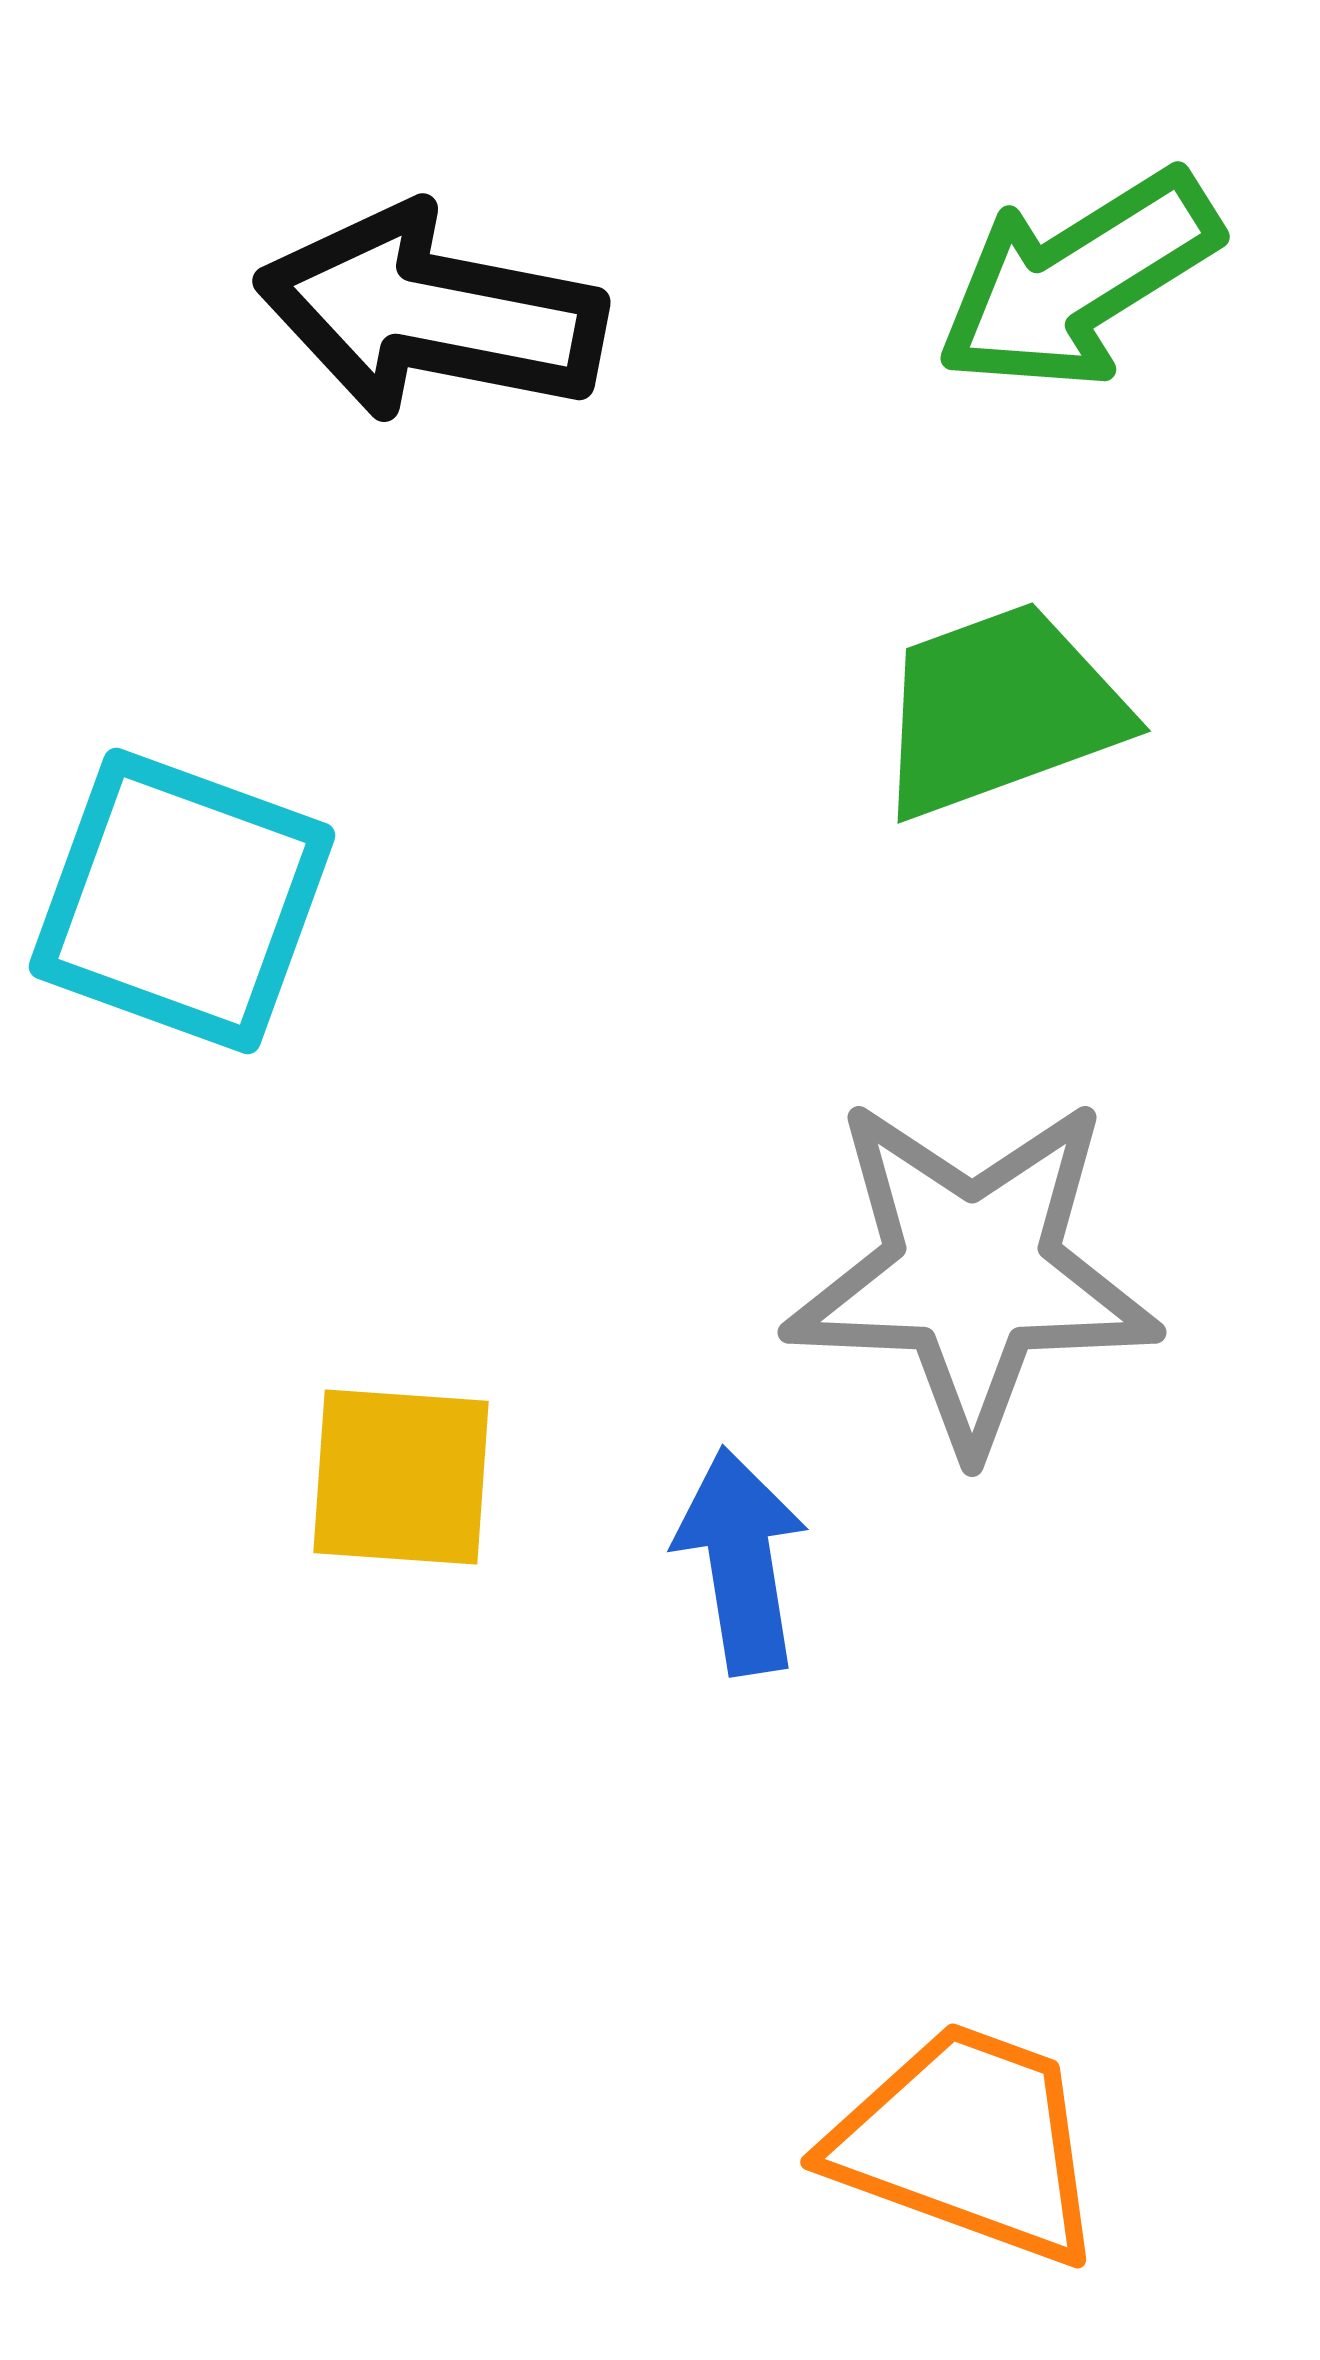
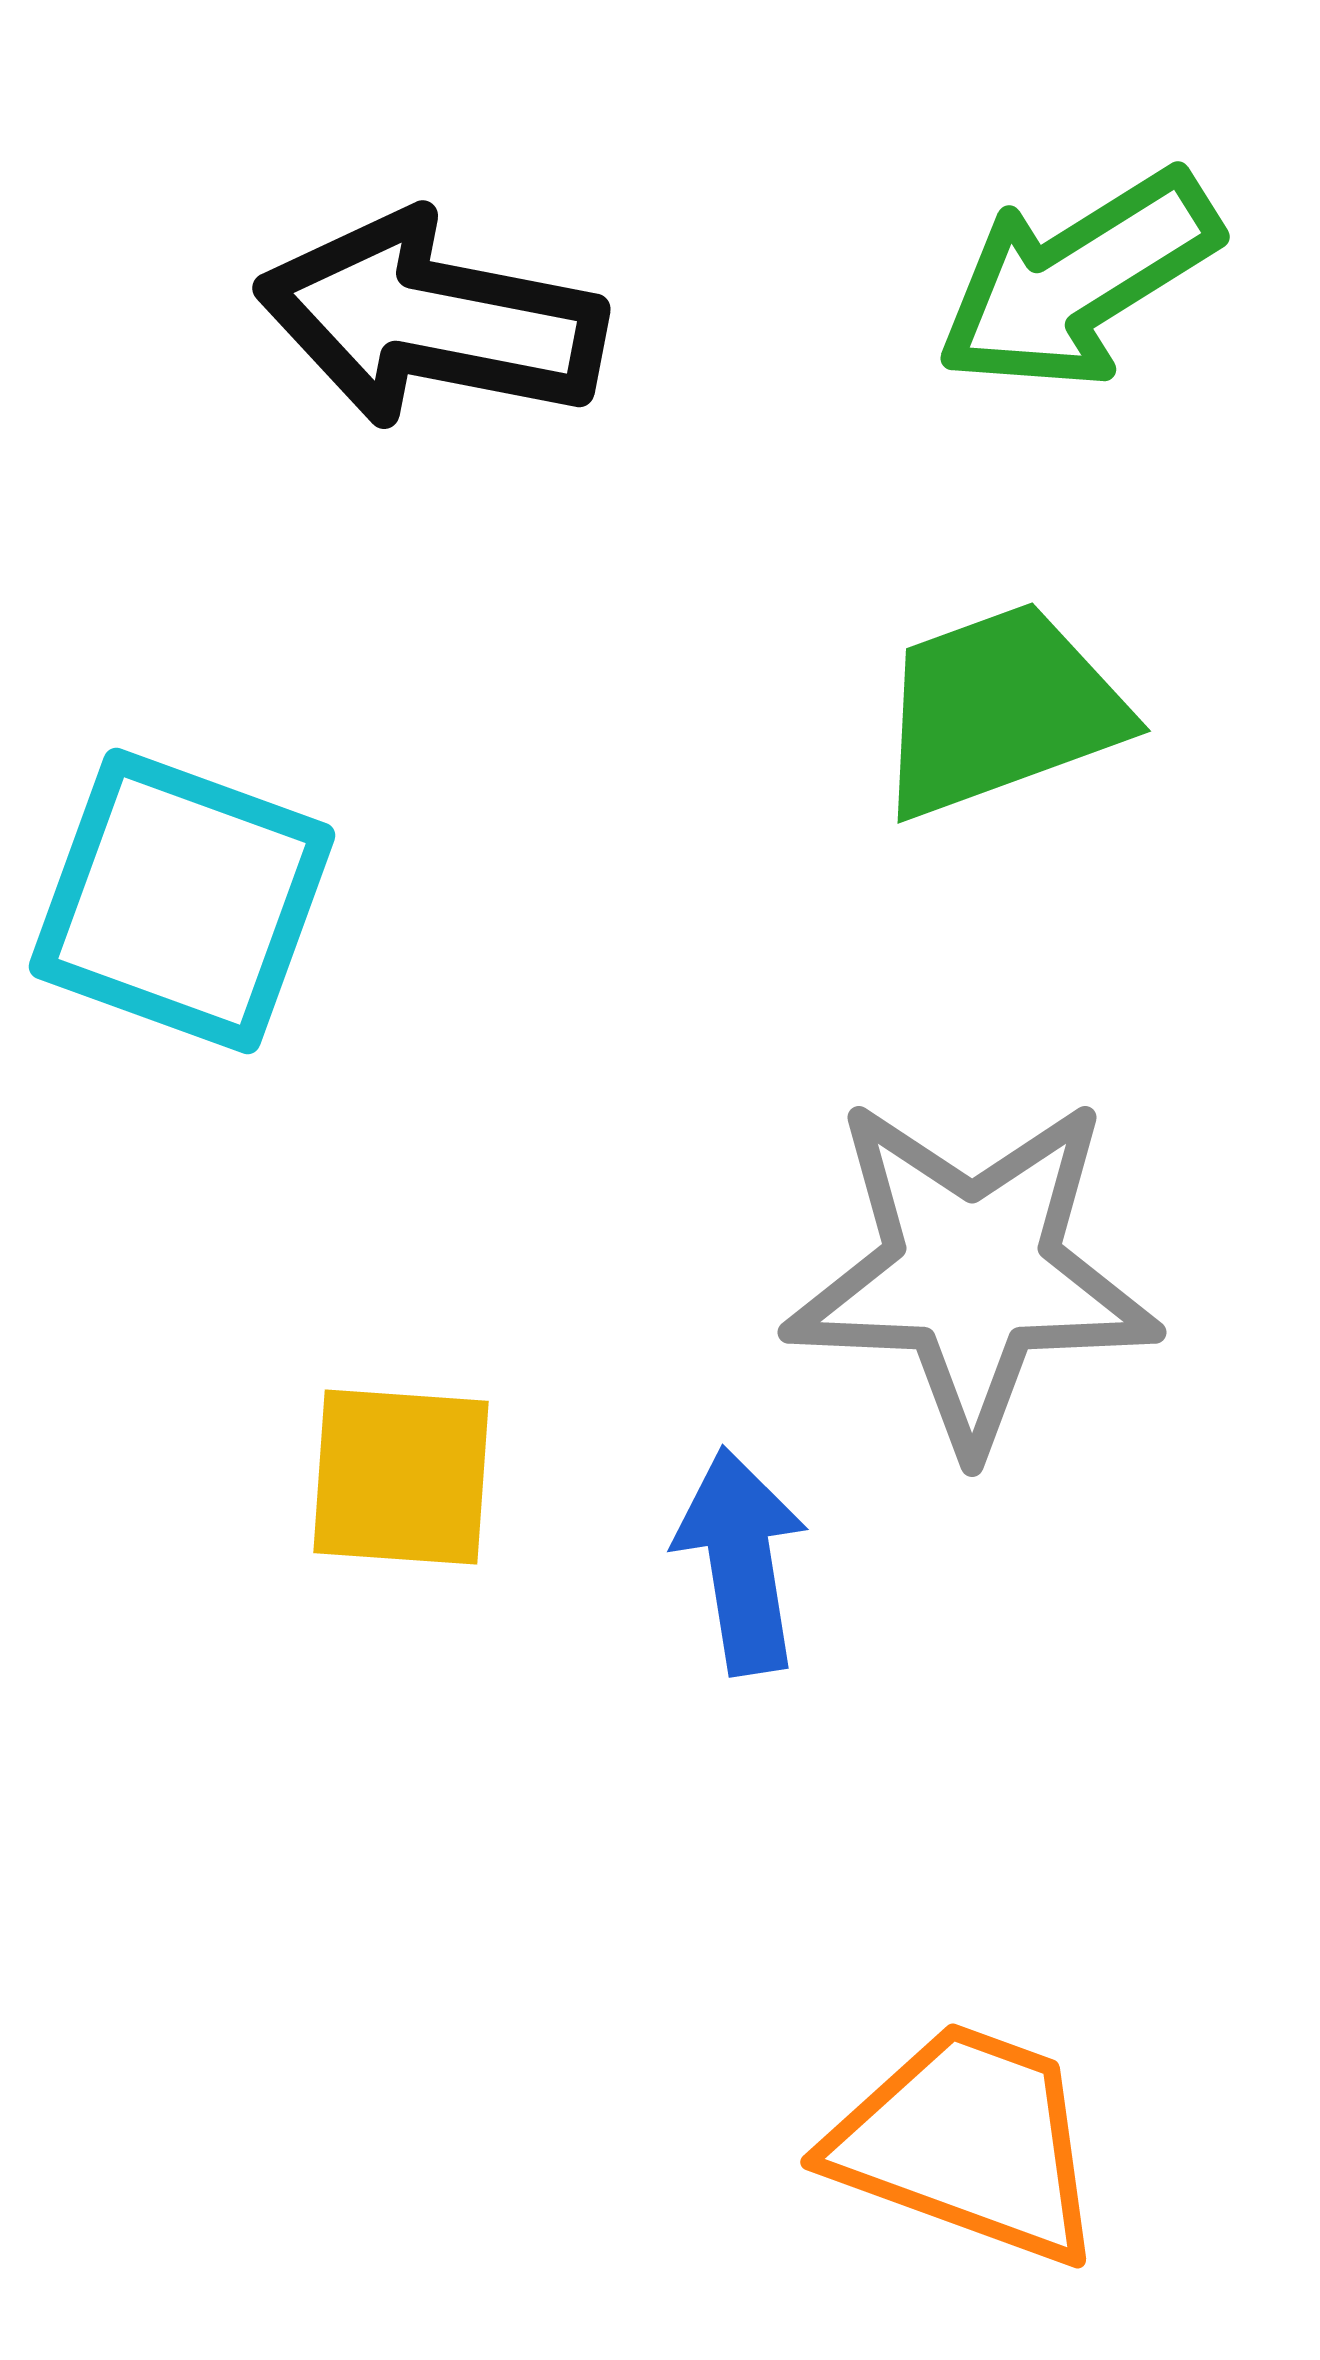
black arrow: moved 7 px down
